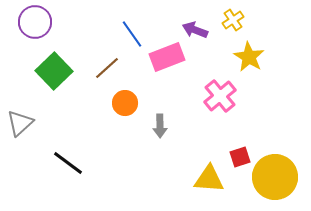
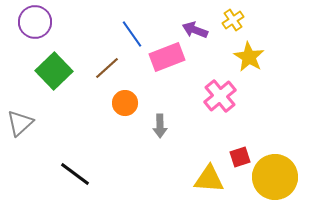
black line: moved 7 px right, 11 px down
